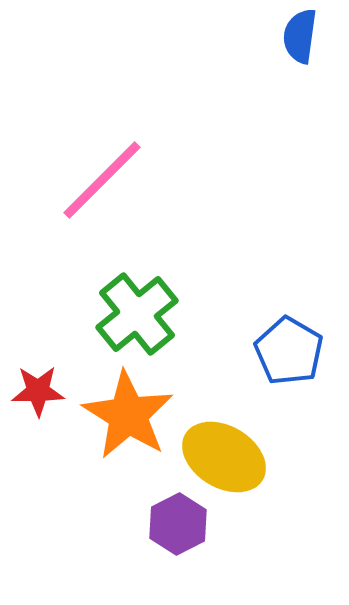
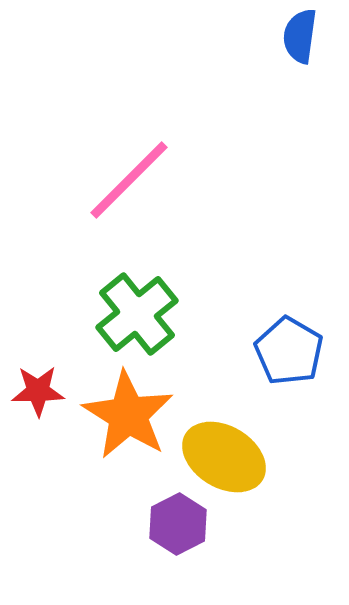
pink line: moved 27 px right
